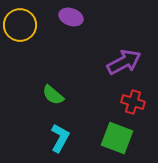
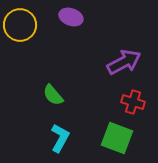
green semicircle: rotated 10 degrees clockwise
